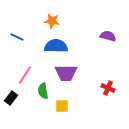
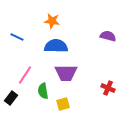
yellow square: moved 1 px right, 2 px up; rotated 16 degrees counterclockwise
